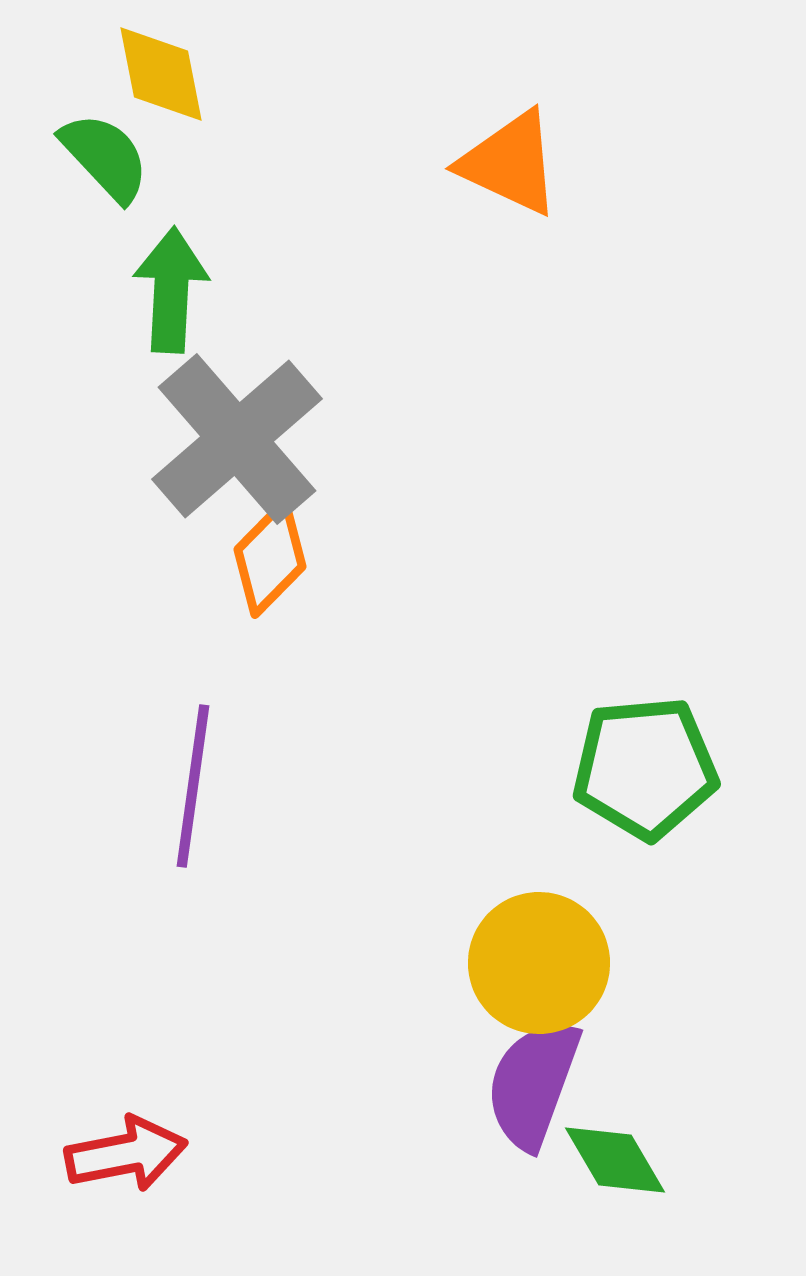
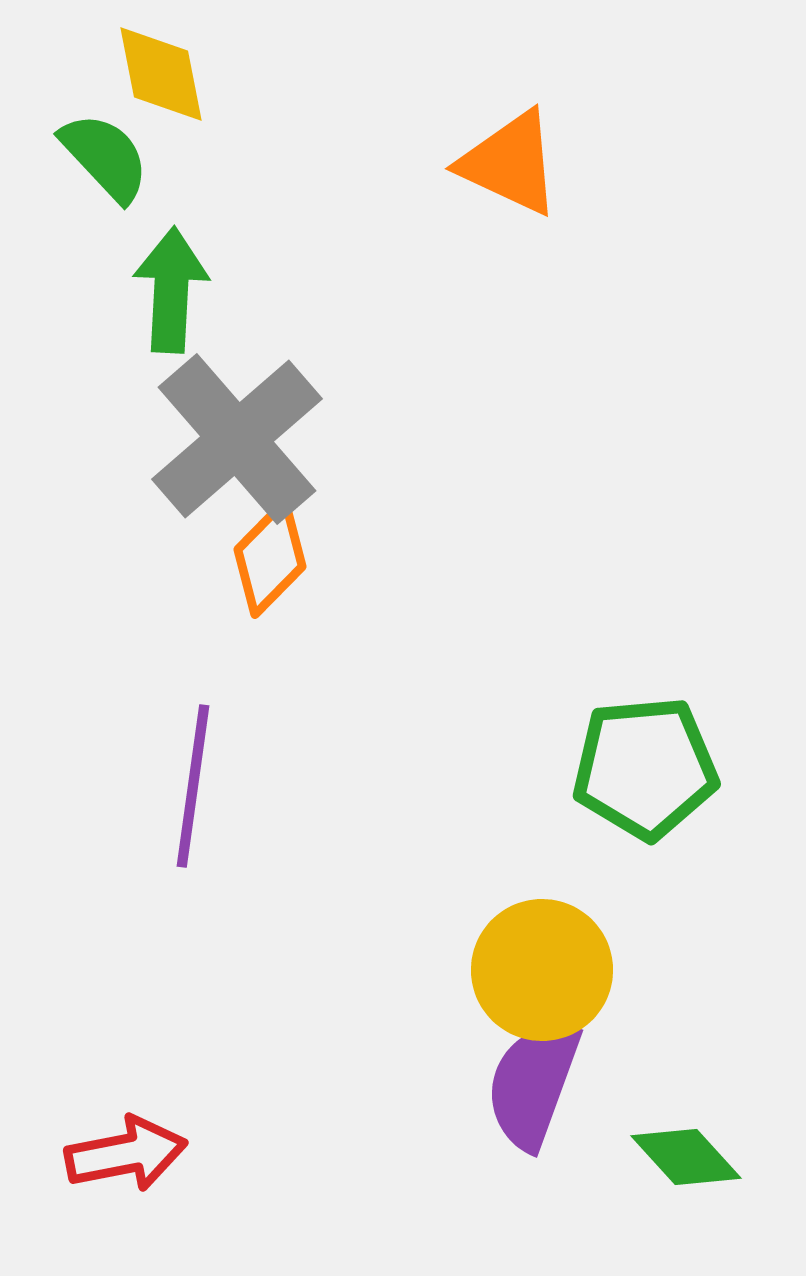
yellow circle: moved 3 px right, 7 px down
green diamond: moved 71 px right, 3 px up; rotated 12 degrees counterclockwise
